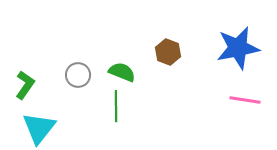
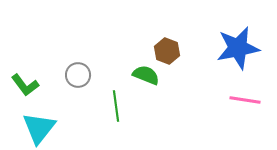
brown hexagon: moved 1 px left, 1 px up
green semicircle: moved 24 px right, 3 px down
green L-shape: rotated 108 degrees clockwise
green line: rotated 8 degrees counterclockwise
